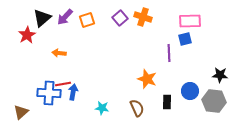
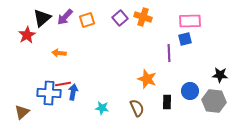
brown triangle: moved 1 px right
